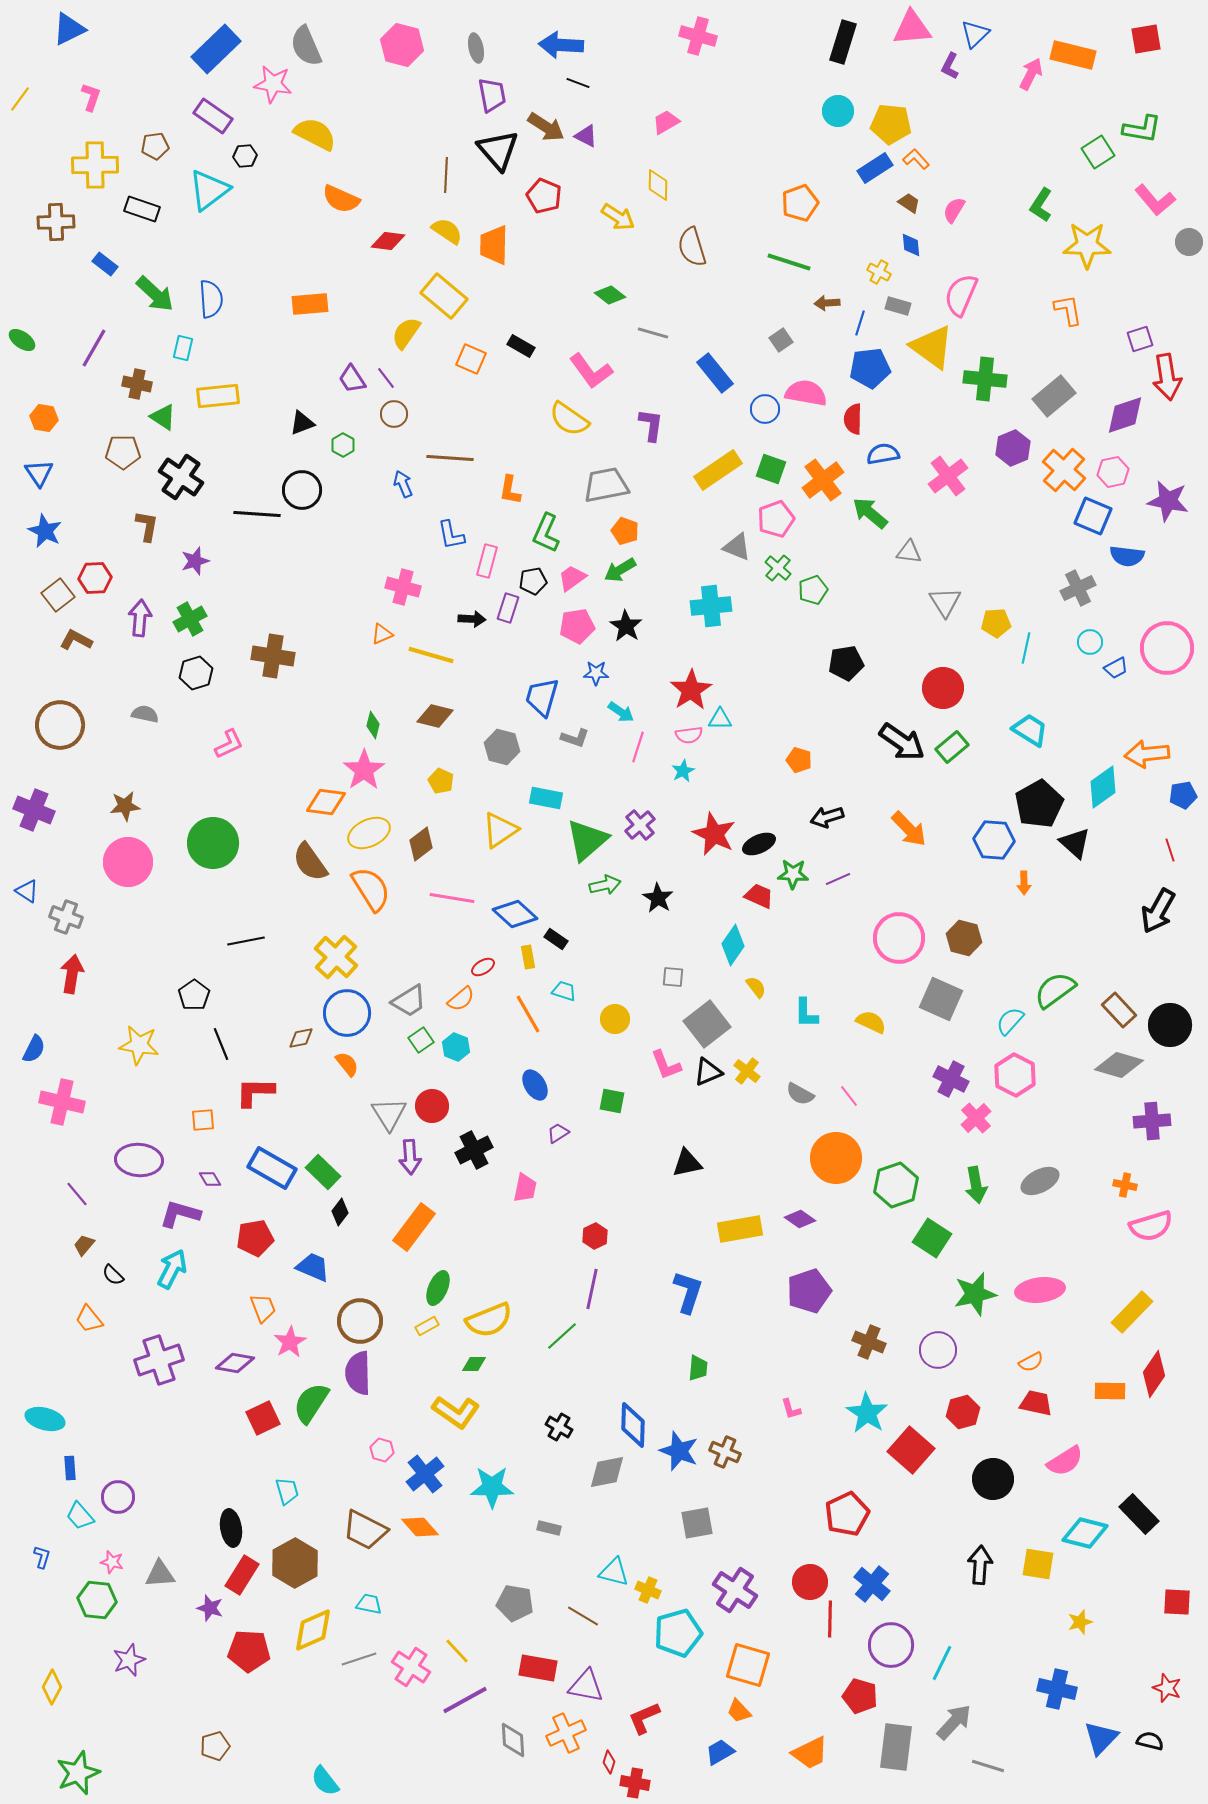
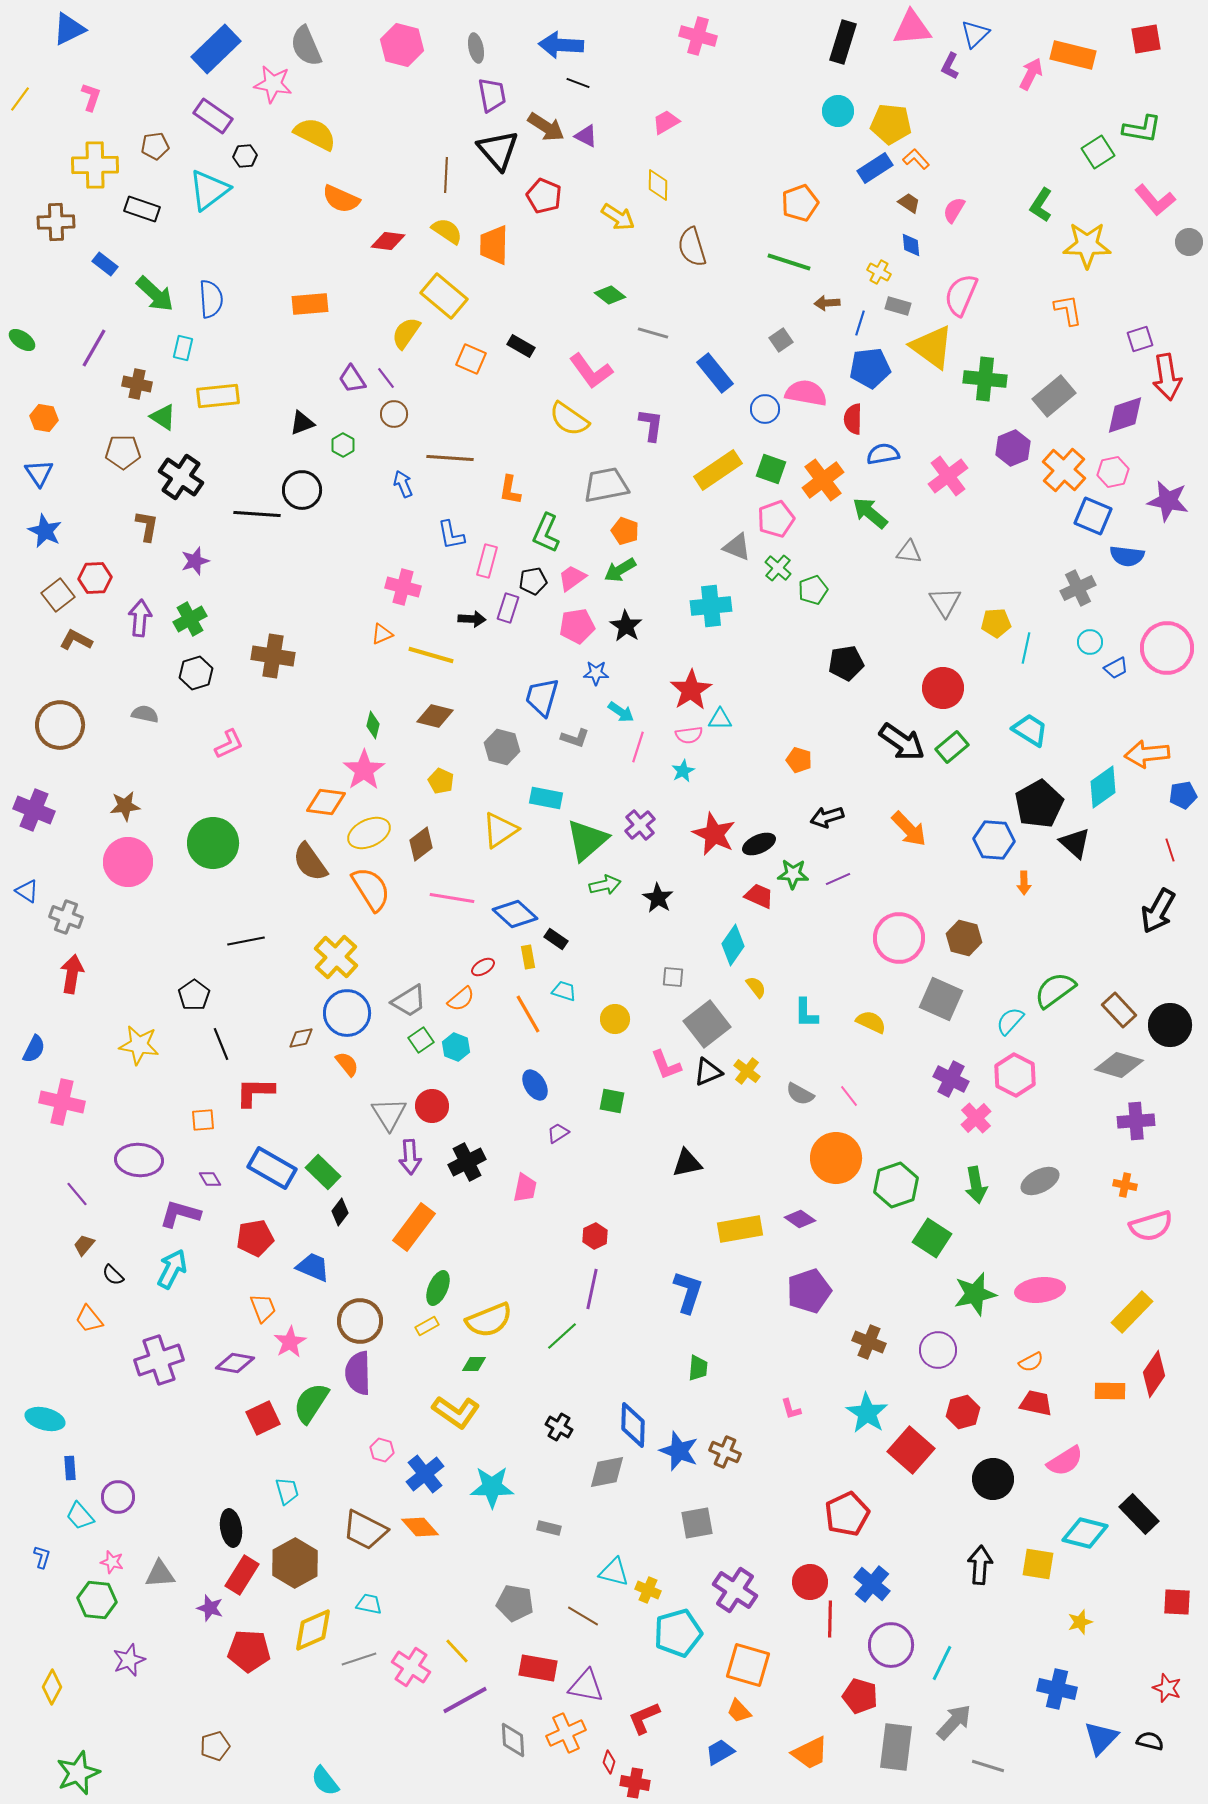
purple cross at (1152, 1121): moved 16 px left
black cross at (474, 1150): moved 7 px left, 12 px down
